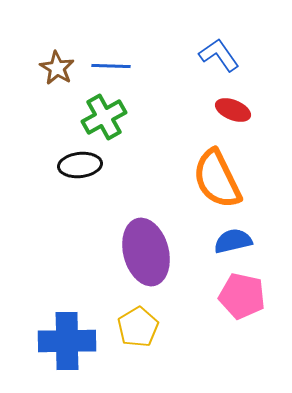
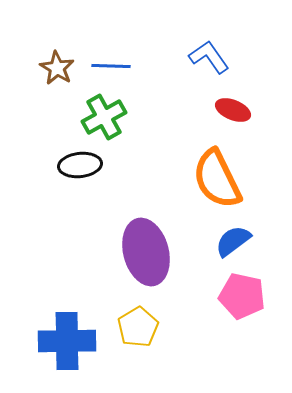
blue L-shape: moved 10 px left, 2 px down
blue semicircle: rotated 24 degrees counterclockwise
